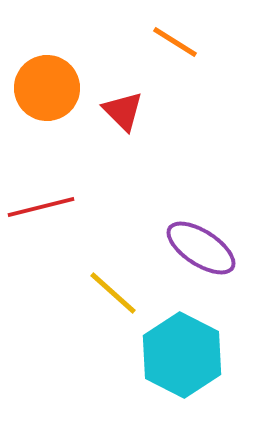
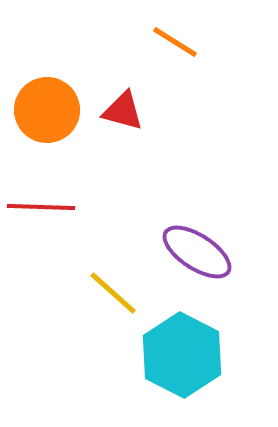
orange circle: moved 22 px down
red triangle: rotated 30 degrees counterclockwise
red line: rotated 16 degrees clockwise
purple ellipse: moved 4 px left, 4 px down
